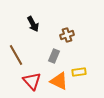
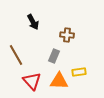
black arrow: moved 2 px up
brown cross: rotated 24 degrees clockwise
orange triangle: rotated 24 degrees counterclockwise
